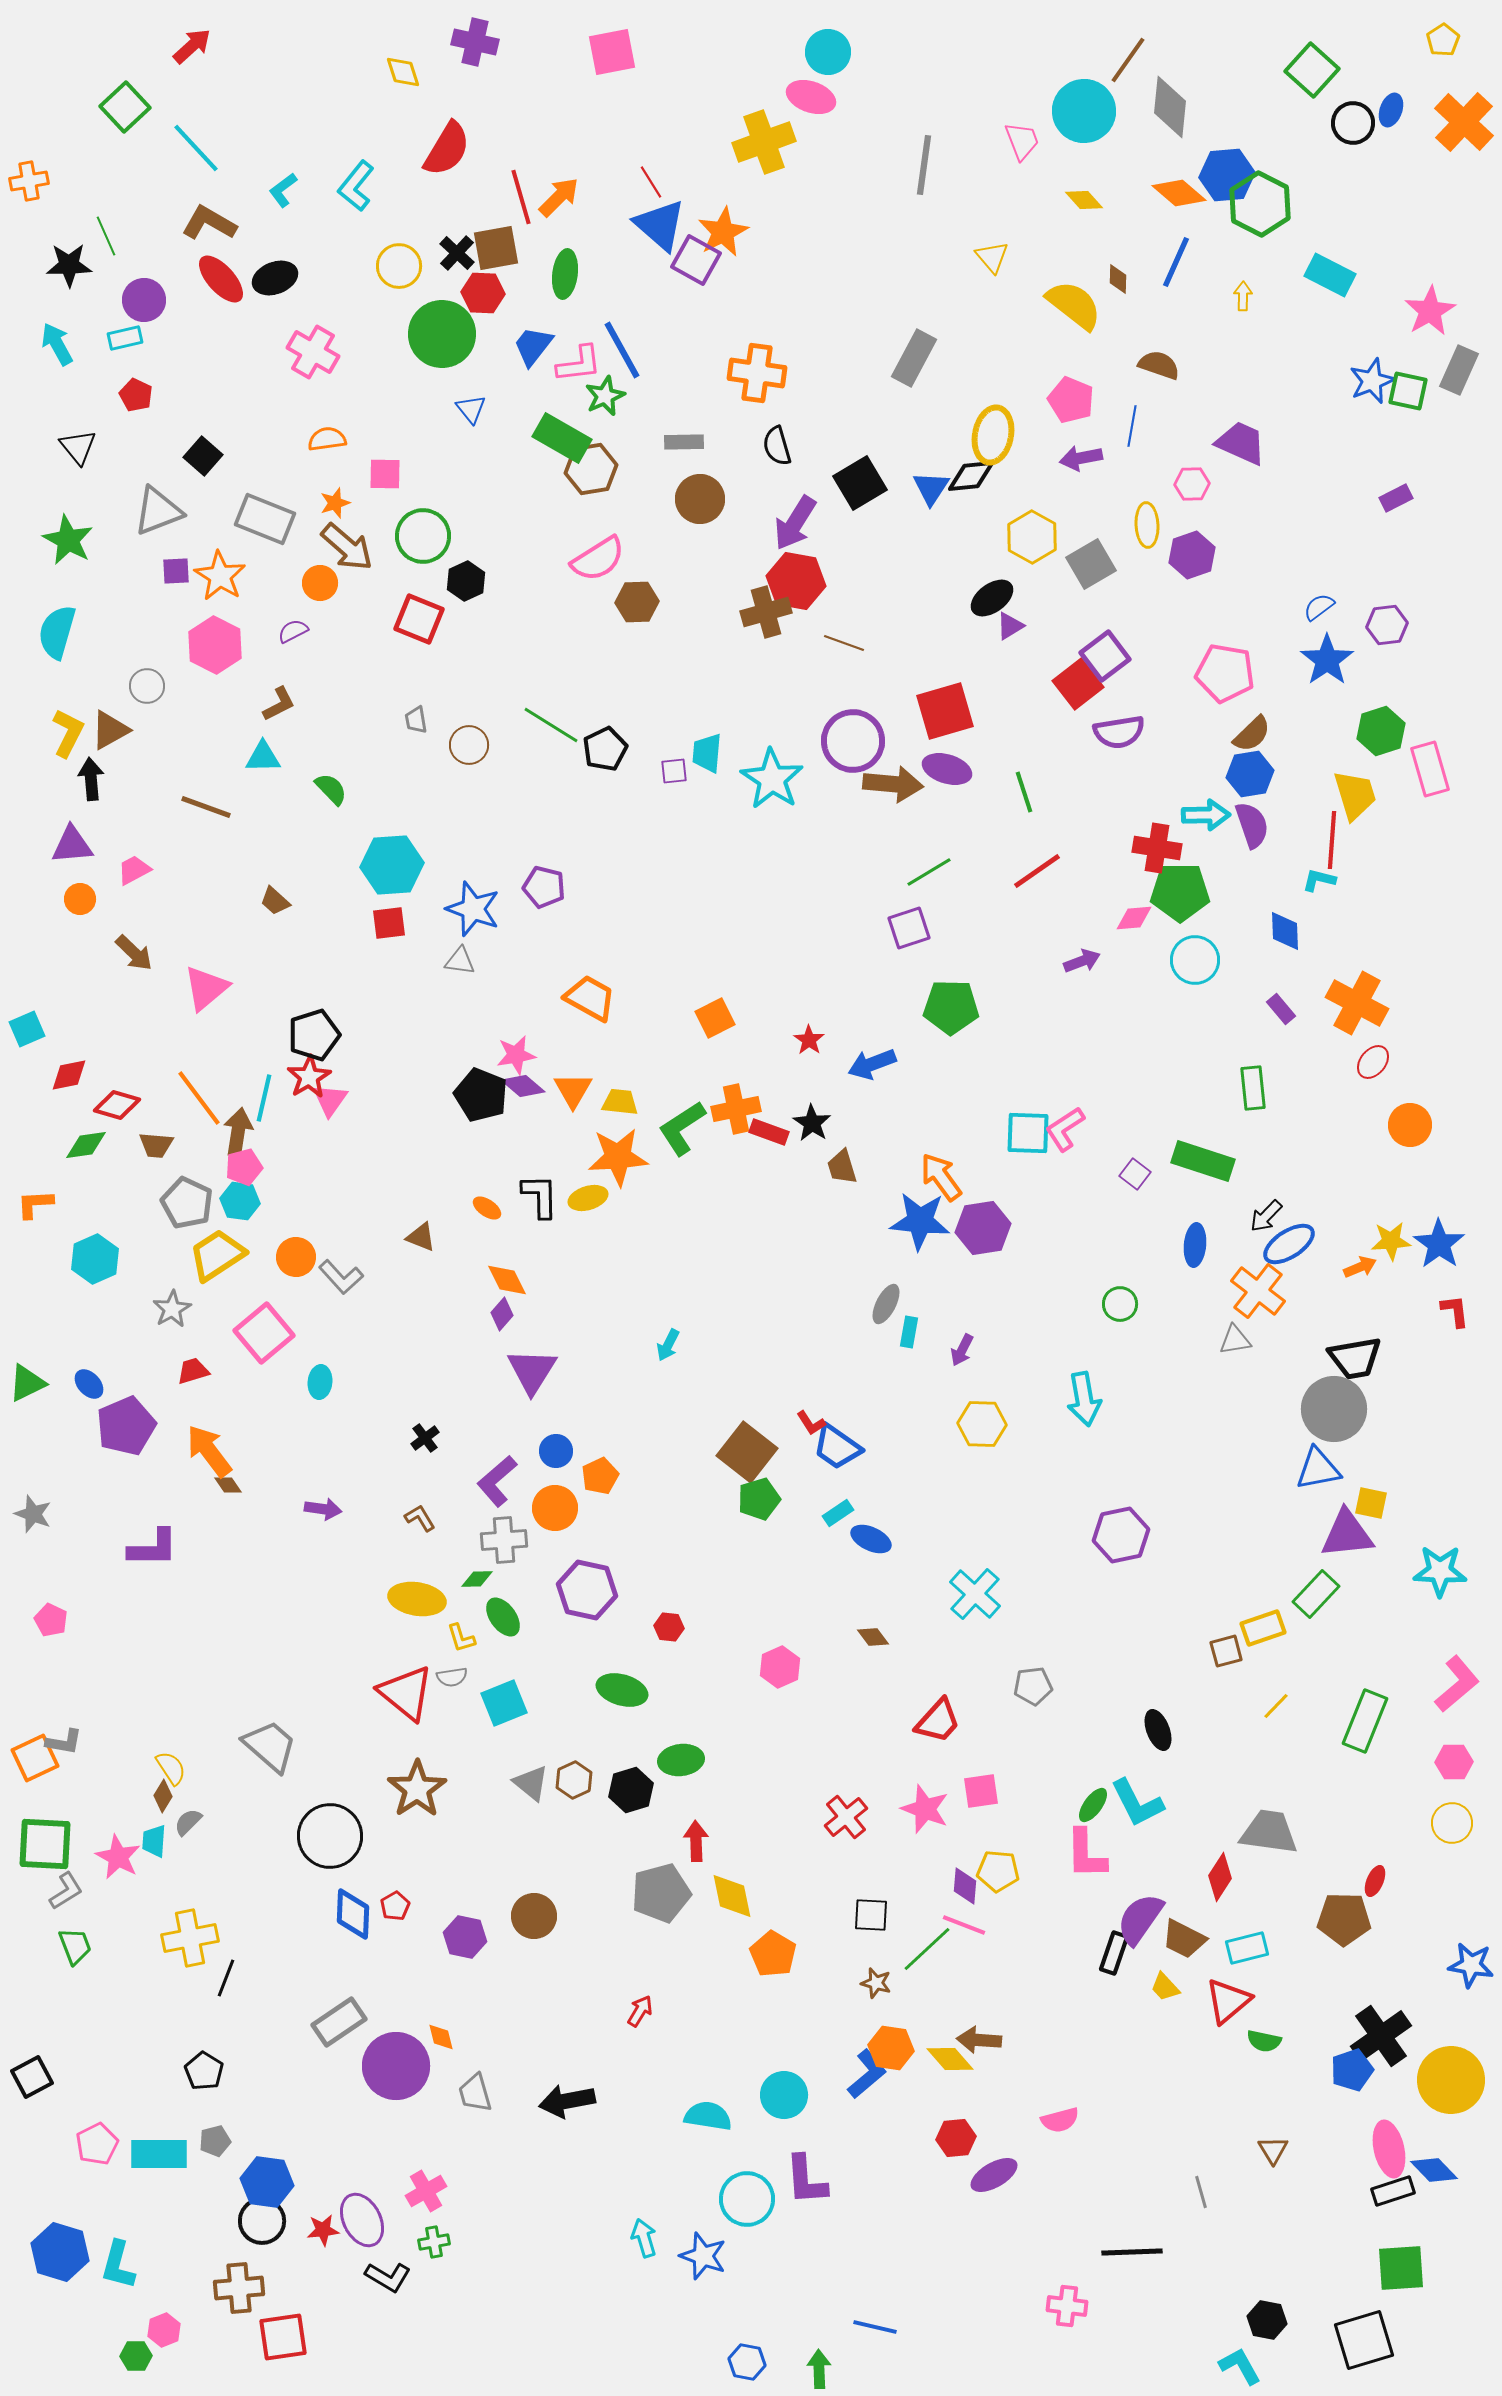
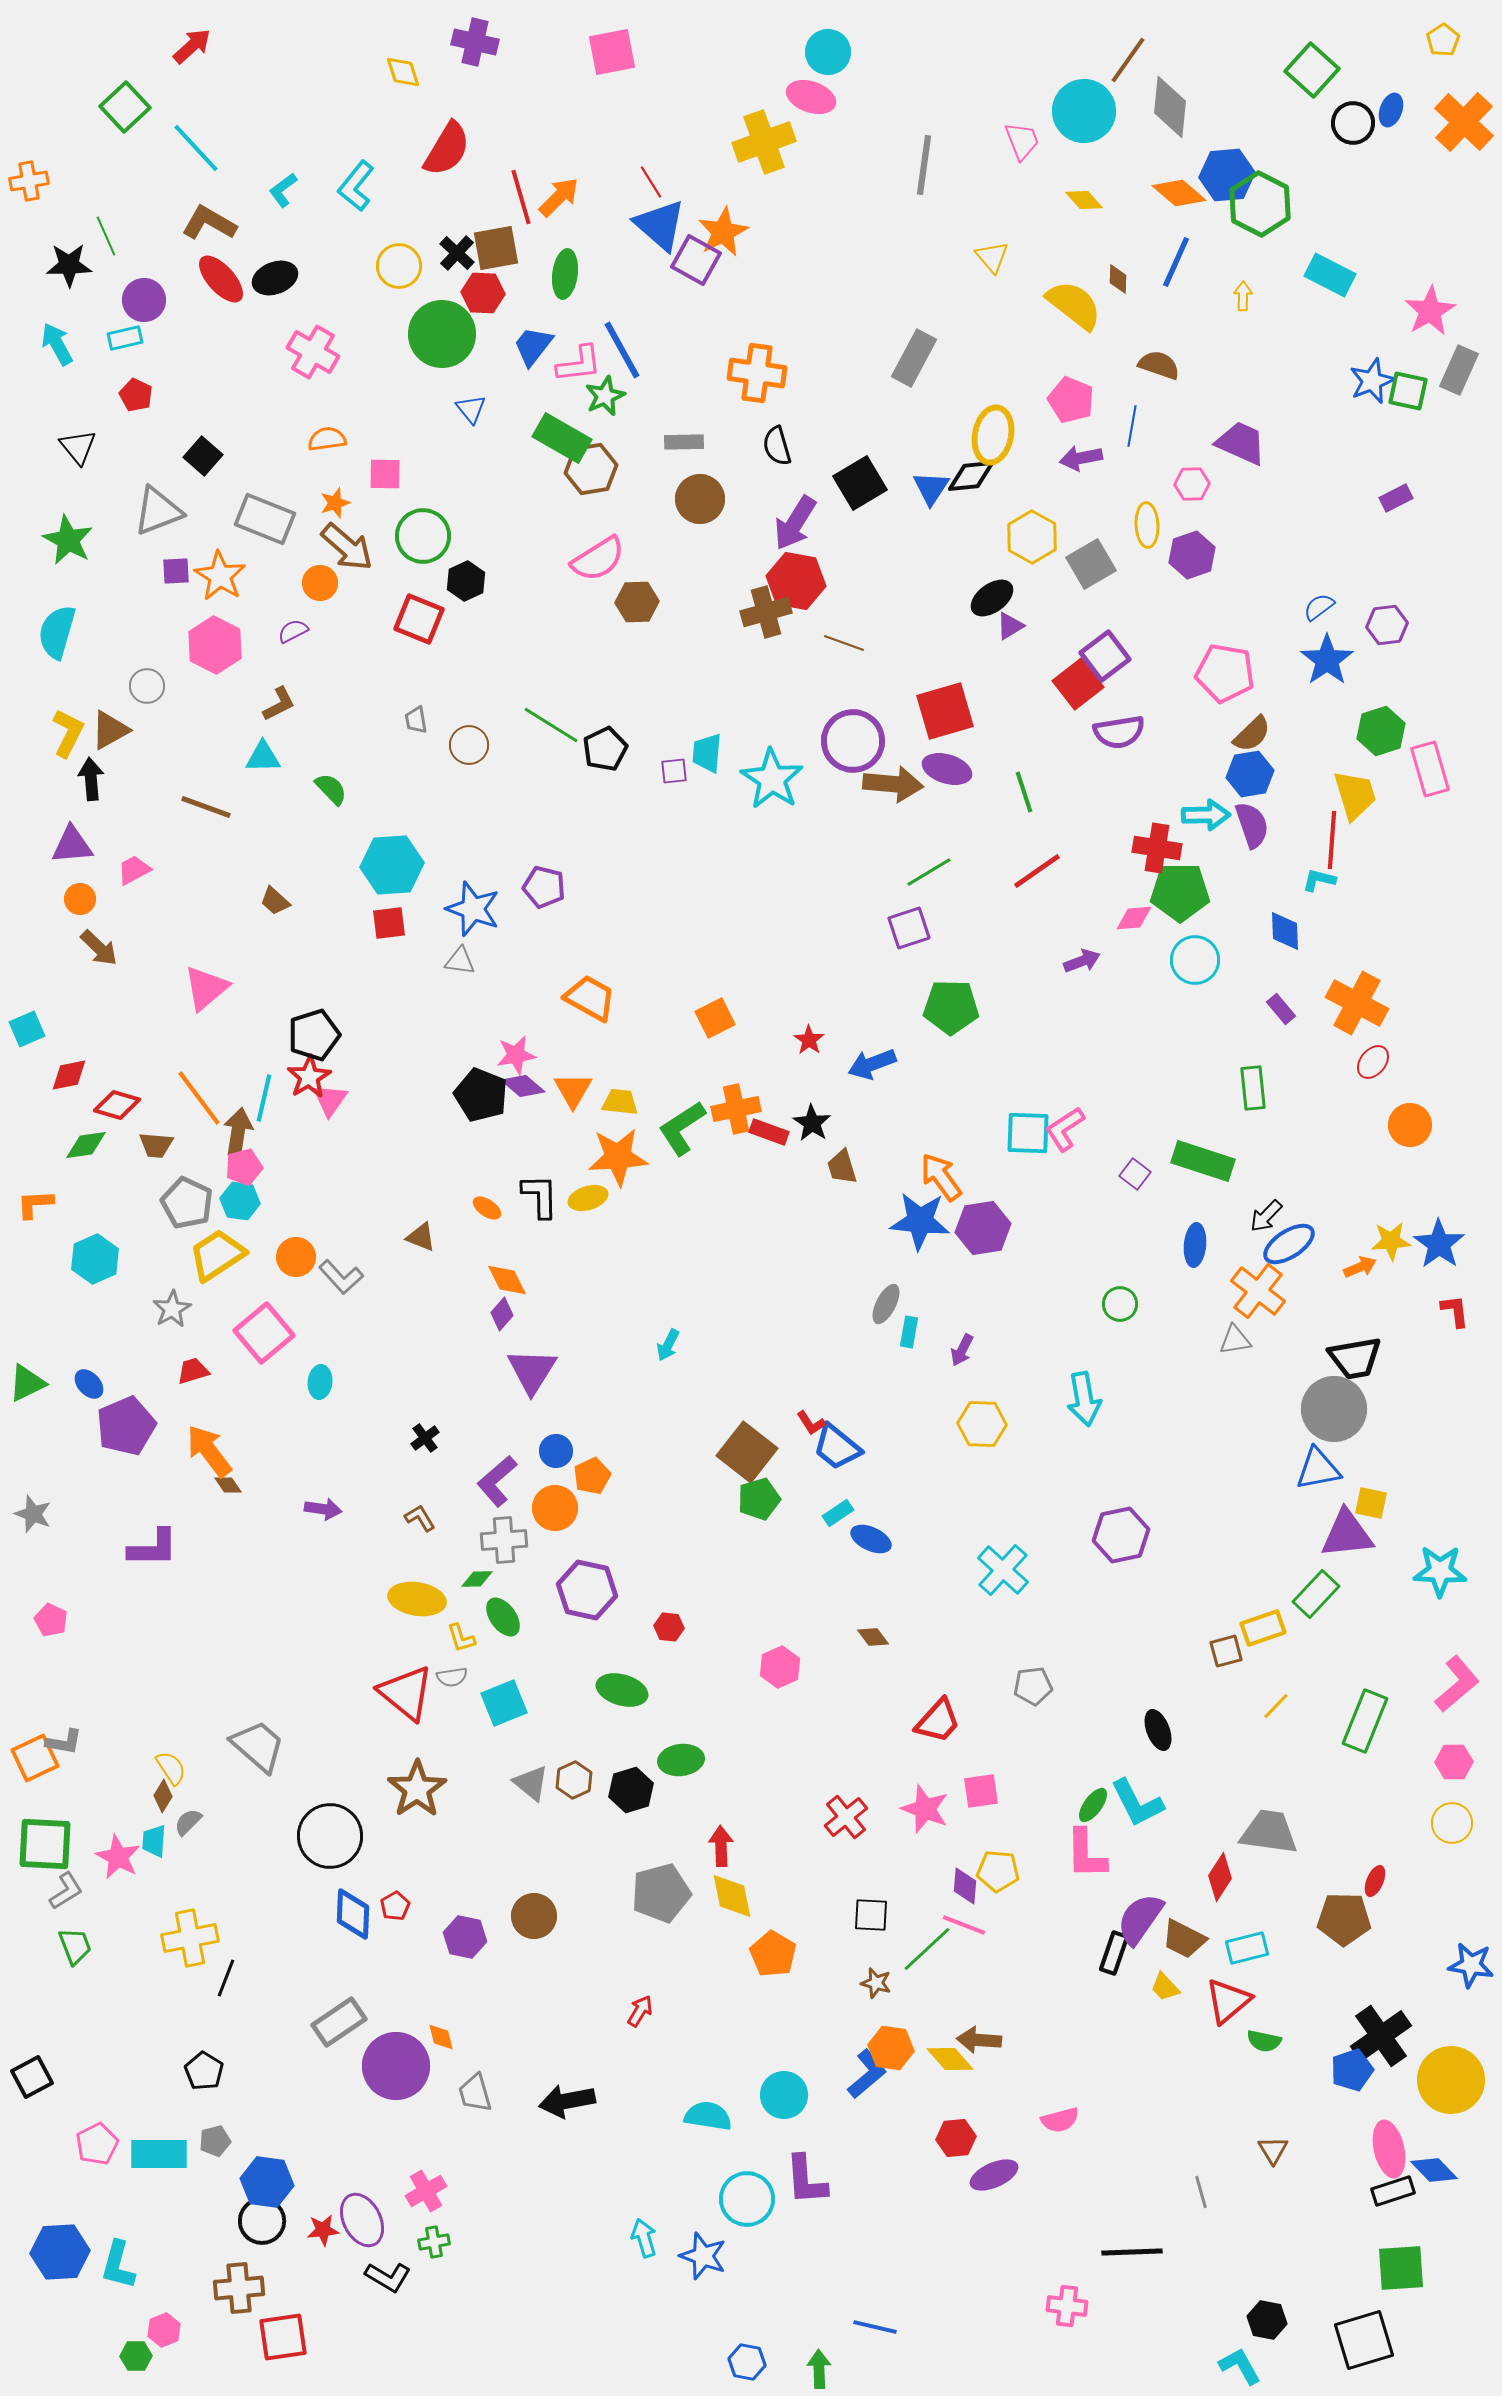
brown arrow at (134, 953): moved 35 px left, 5 px up
blue trapezoid at (837, 1447): rotated 4 degrees clockwise
orange pentagon at (600, 1476): moved 8 px left
cyan cross at (975, 1594): moved 28 px right, 24 px up
gray trapezoid at (270, 1746): moved 12 px left
red arrow at (696, 1841): moved 25 px right, 5 px down
purple ellipse at (994, 2175): rotated 6 degrees clockwise
blue hexagon at (60, 2252): rotated 20 degrees counterclockwise
